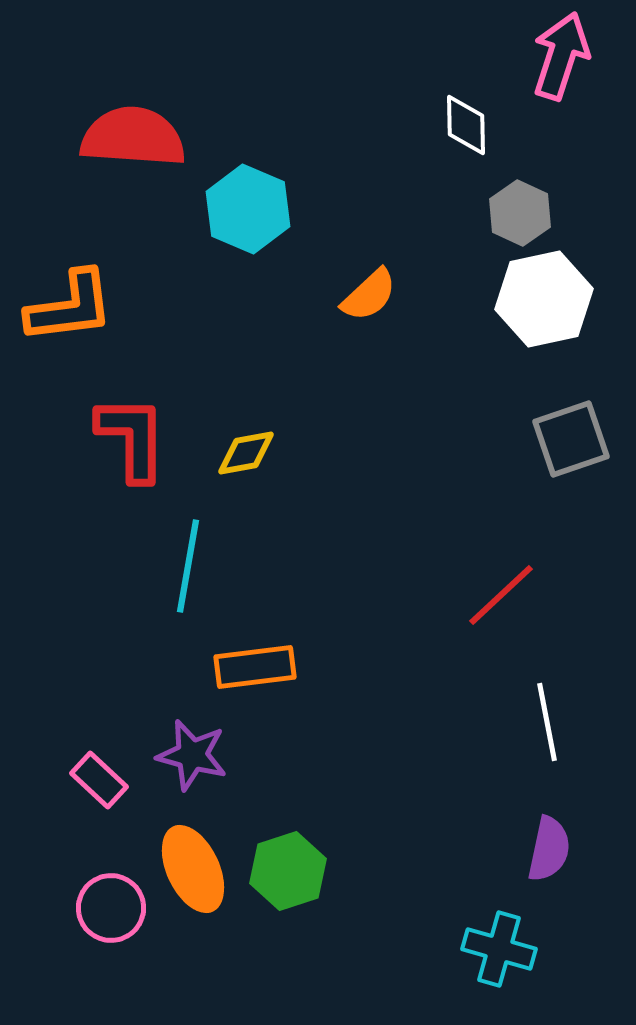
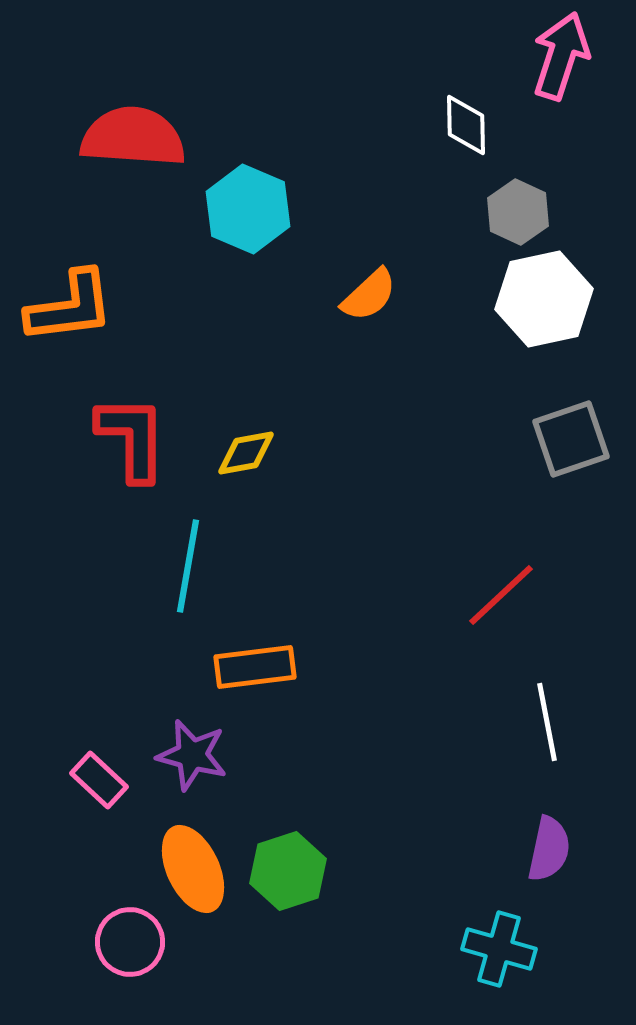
gray hexagon: moved 2 px left, 1 px up
pink circle: moved 19 px right, 34 px down
